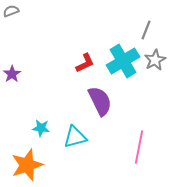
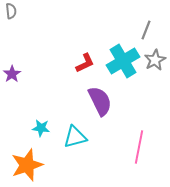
gray semicircle: rotated 105 degrees clockwise
